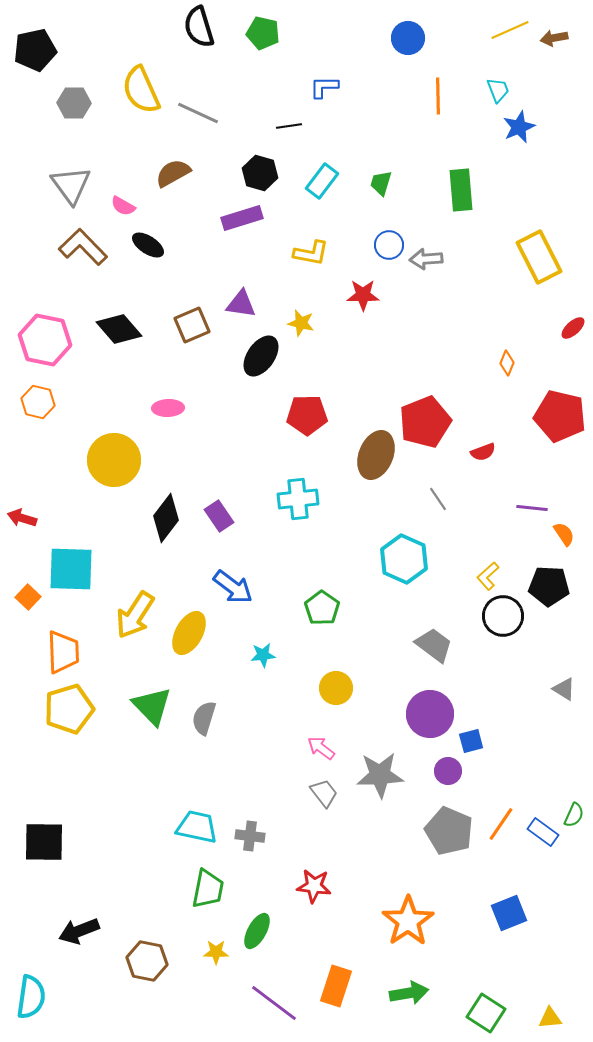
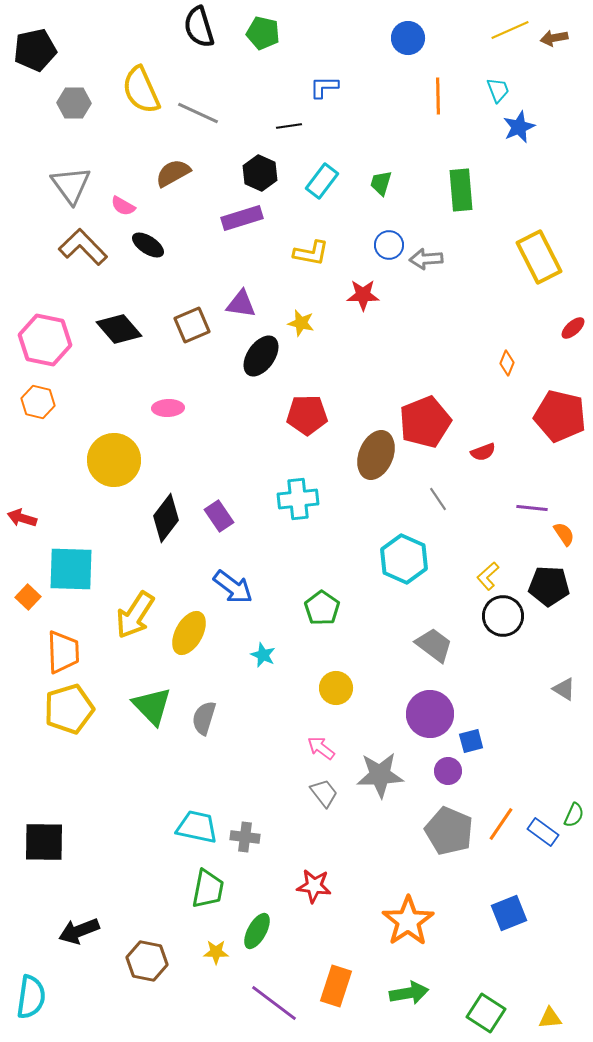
black hexagon at (260, 173): rotated 8 degrees clockwise
cyan star at (263, 655): rotated 30 degrees clockwise
gray cross at (250, 836): moved 5 px left, 1 px down
